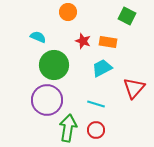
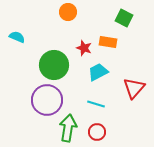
green square: moved 3 px left, 2 px down
cyan semicircle: moved 21 px left
red star: moved 1 px right, 7 px down
cyan trapezoid: moved 4 px left, 4 px down
red circle: moved 1 px right, 2 px down
